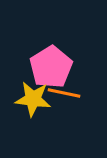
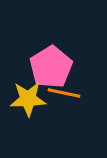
yellow star: moved 5 px left; rotated 9 degrees counterclockwise
